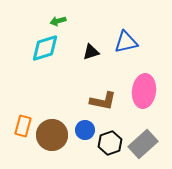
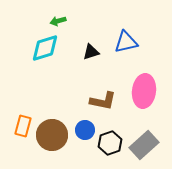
gray rectangle: moved 1 px right, 1 px down
